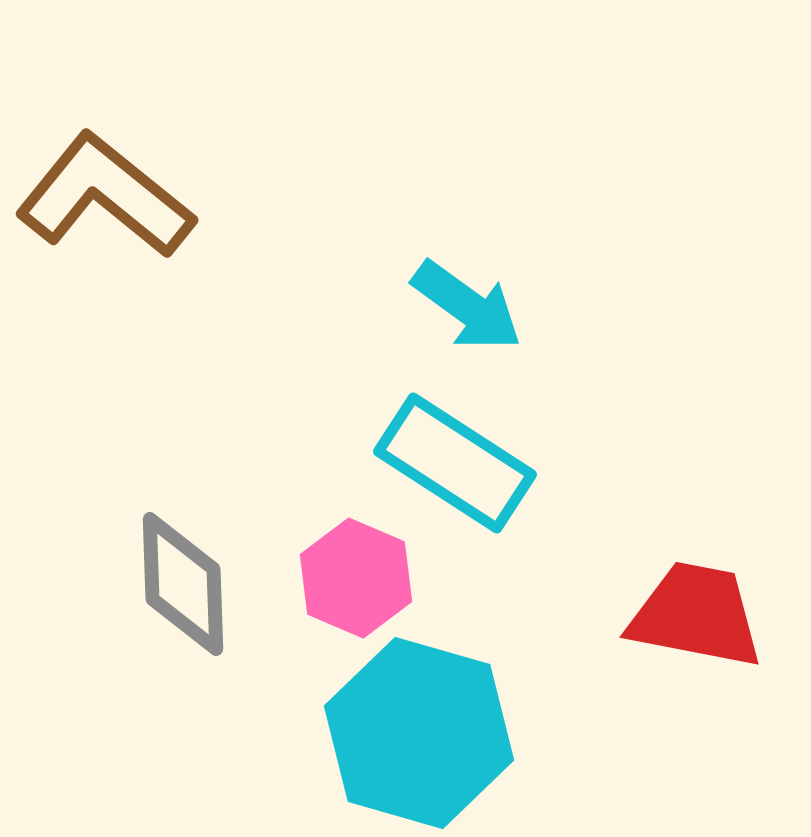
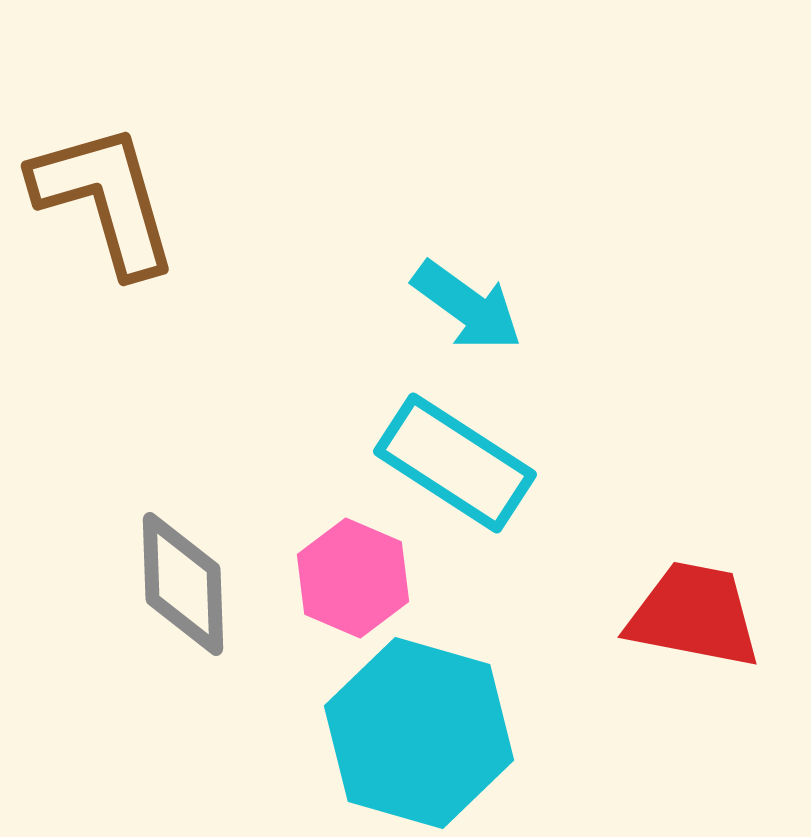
brown L-shape: moved 3 px down; rotated 35 degrees clockwise
pink hexagon: moved 3 px left
red trapezoid: moved 2 px left
